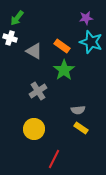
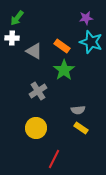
white cross: moved 2 px right; rotated 16 degrees counterclockwise
yellow circle: moved 2 px right, 1 px up
